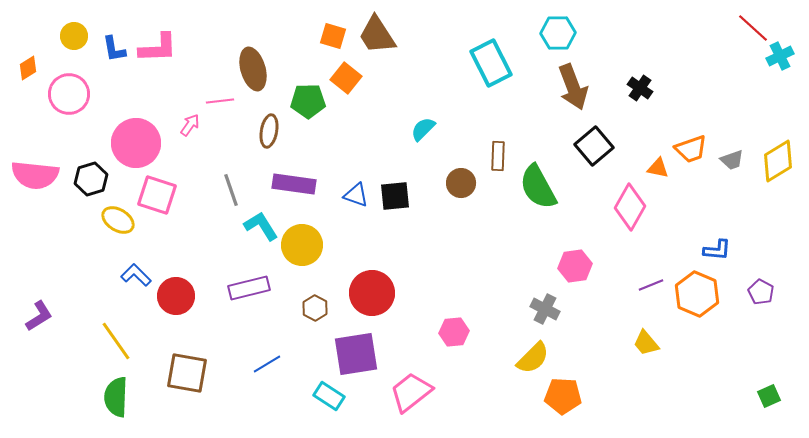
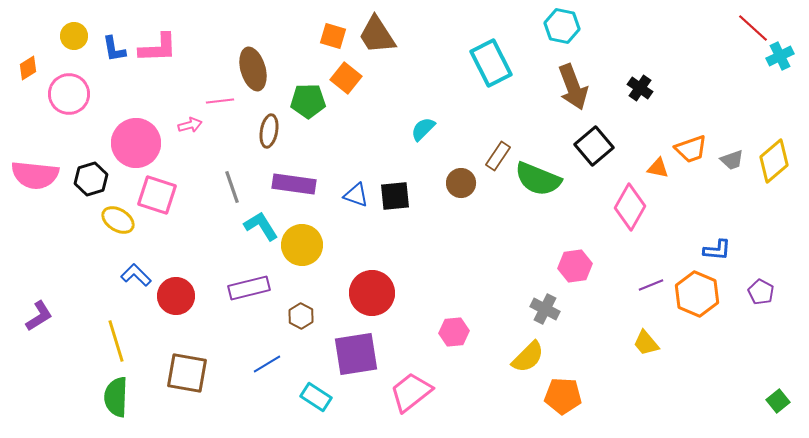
cyan hexagon at (558, 33): moved 4 px right, 7 px up; rotated 12 degrees clockwise
pink arrow at (190, 125): rotated 40 degrees clockwise
brown rectangle at (498, 156): rotated 32 degrees clockwise
yellow diamond at (778, 161): moved 4 px left; rotated 9 degrees counterclockwise
green semicircle at (538, 187): moved 8 px up; rotated 39 degrees counterclockwise
gray line at (231, 190): moved 1 px right, 3 px up
brown hexagon at (315, 308): moved 14 px left, 8 px down
yellow line at (116, 341): rotated 18 degrees clockwise
yellow semicircle at (533, 358): moved 5 px left, 1 px up
cyan rectangle at (329, 396): moved 13 px left, 1 px down
green square at (769, 396): moved 9 px right, 5 px down; rotated 15 degrees counterclockwise
